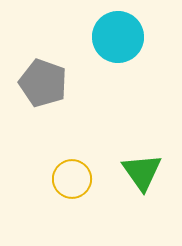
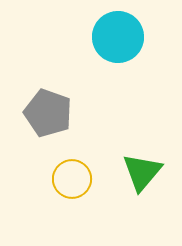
gray pentagon: moved 5 px right, 30 px down
green triangle: rotated 15 degrees clockwise
